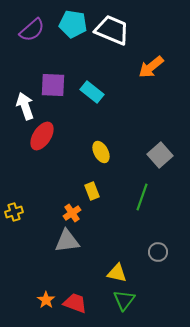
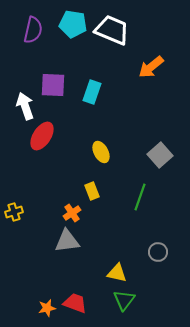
purple semicircle: moved 1 px right; rotated 36 degrees counterclockwise
cyan rectangle: rotated 70 degrees clockwise
green line: moved 2 px left
orange star: moved 1 px right, 8 px down; rotated 24 degrees clockwise
